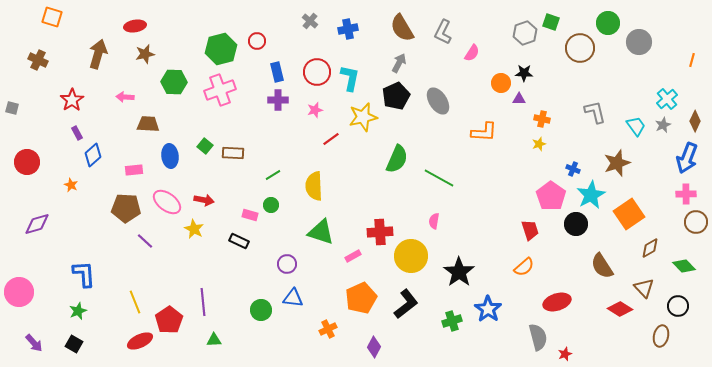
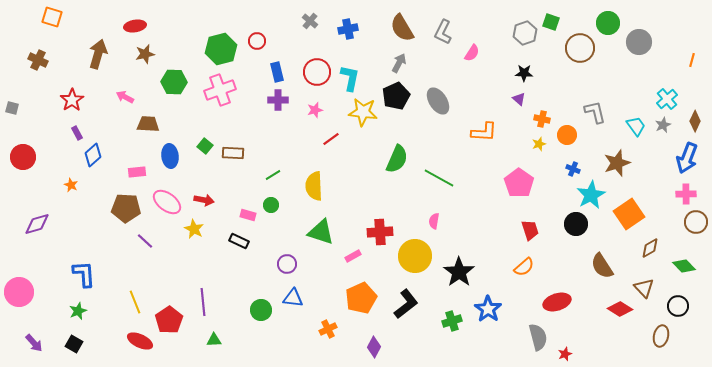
orange circle at (501, 83): moved 66 px right, 52 px down
pink arrow at (125, 97): rotated 24 degrees clockwise
purple triangle at (519, 99): rotated 40 degrees clockwise
yellow star at (363, 117): moved 5 px up; rotated 20 degrees clockwise
red circle at (27, 162): moved 4 px left, 5 px up
pink rectangle at (134, 170): moved 3 px right, 2 px down
pink pentagon at (551, 196): moved 32 px left, 13 px up
pink rectangle at (250, 215): moved 2 px left
yellow circle at (411, 256): moved 4 px right
red ellipse at (140, 341): rotated 50 degrees clockwise
